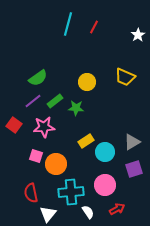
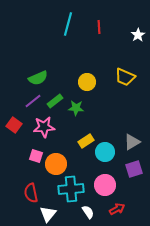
red line: moved 5 px right; rotated 32 degrees counterclockwise
green semicircle: rotated 12 degrees clockwise
cyan cross: moved 3 px up
